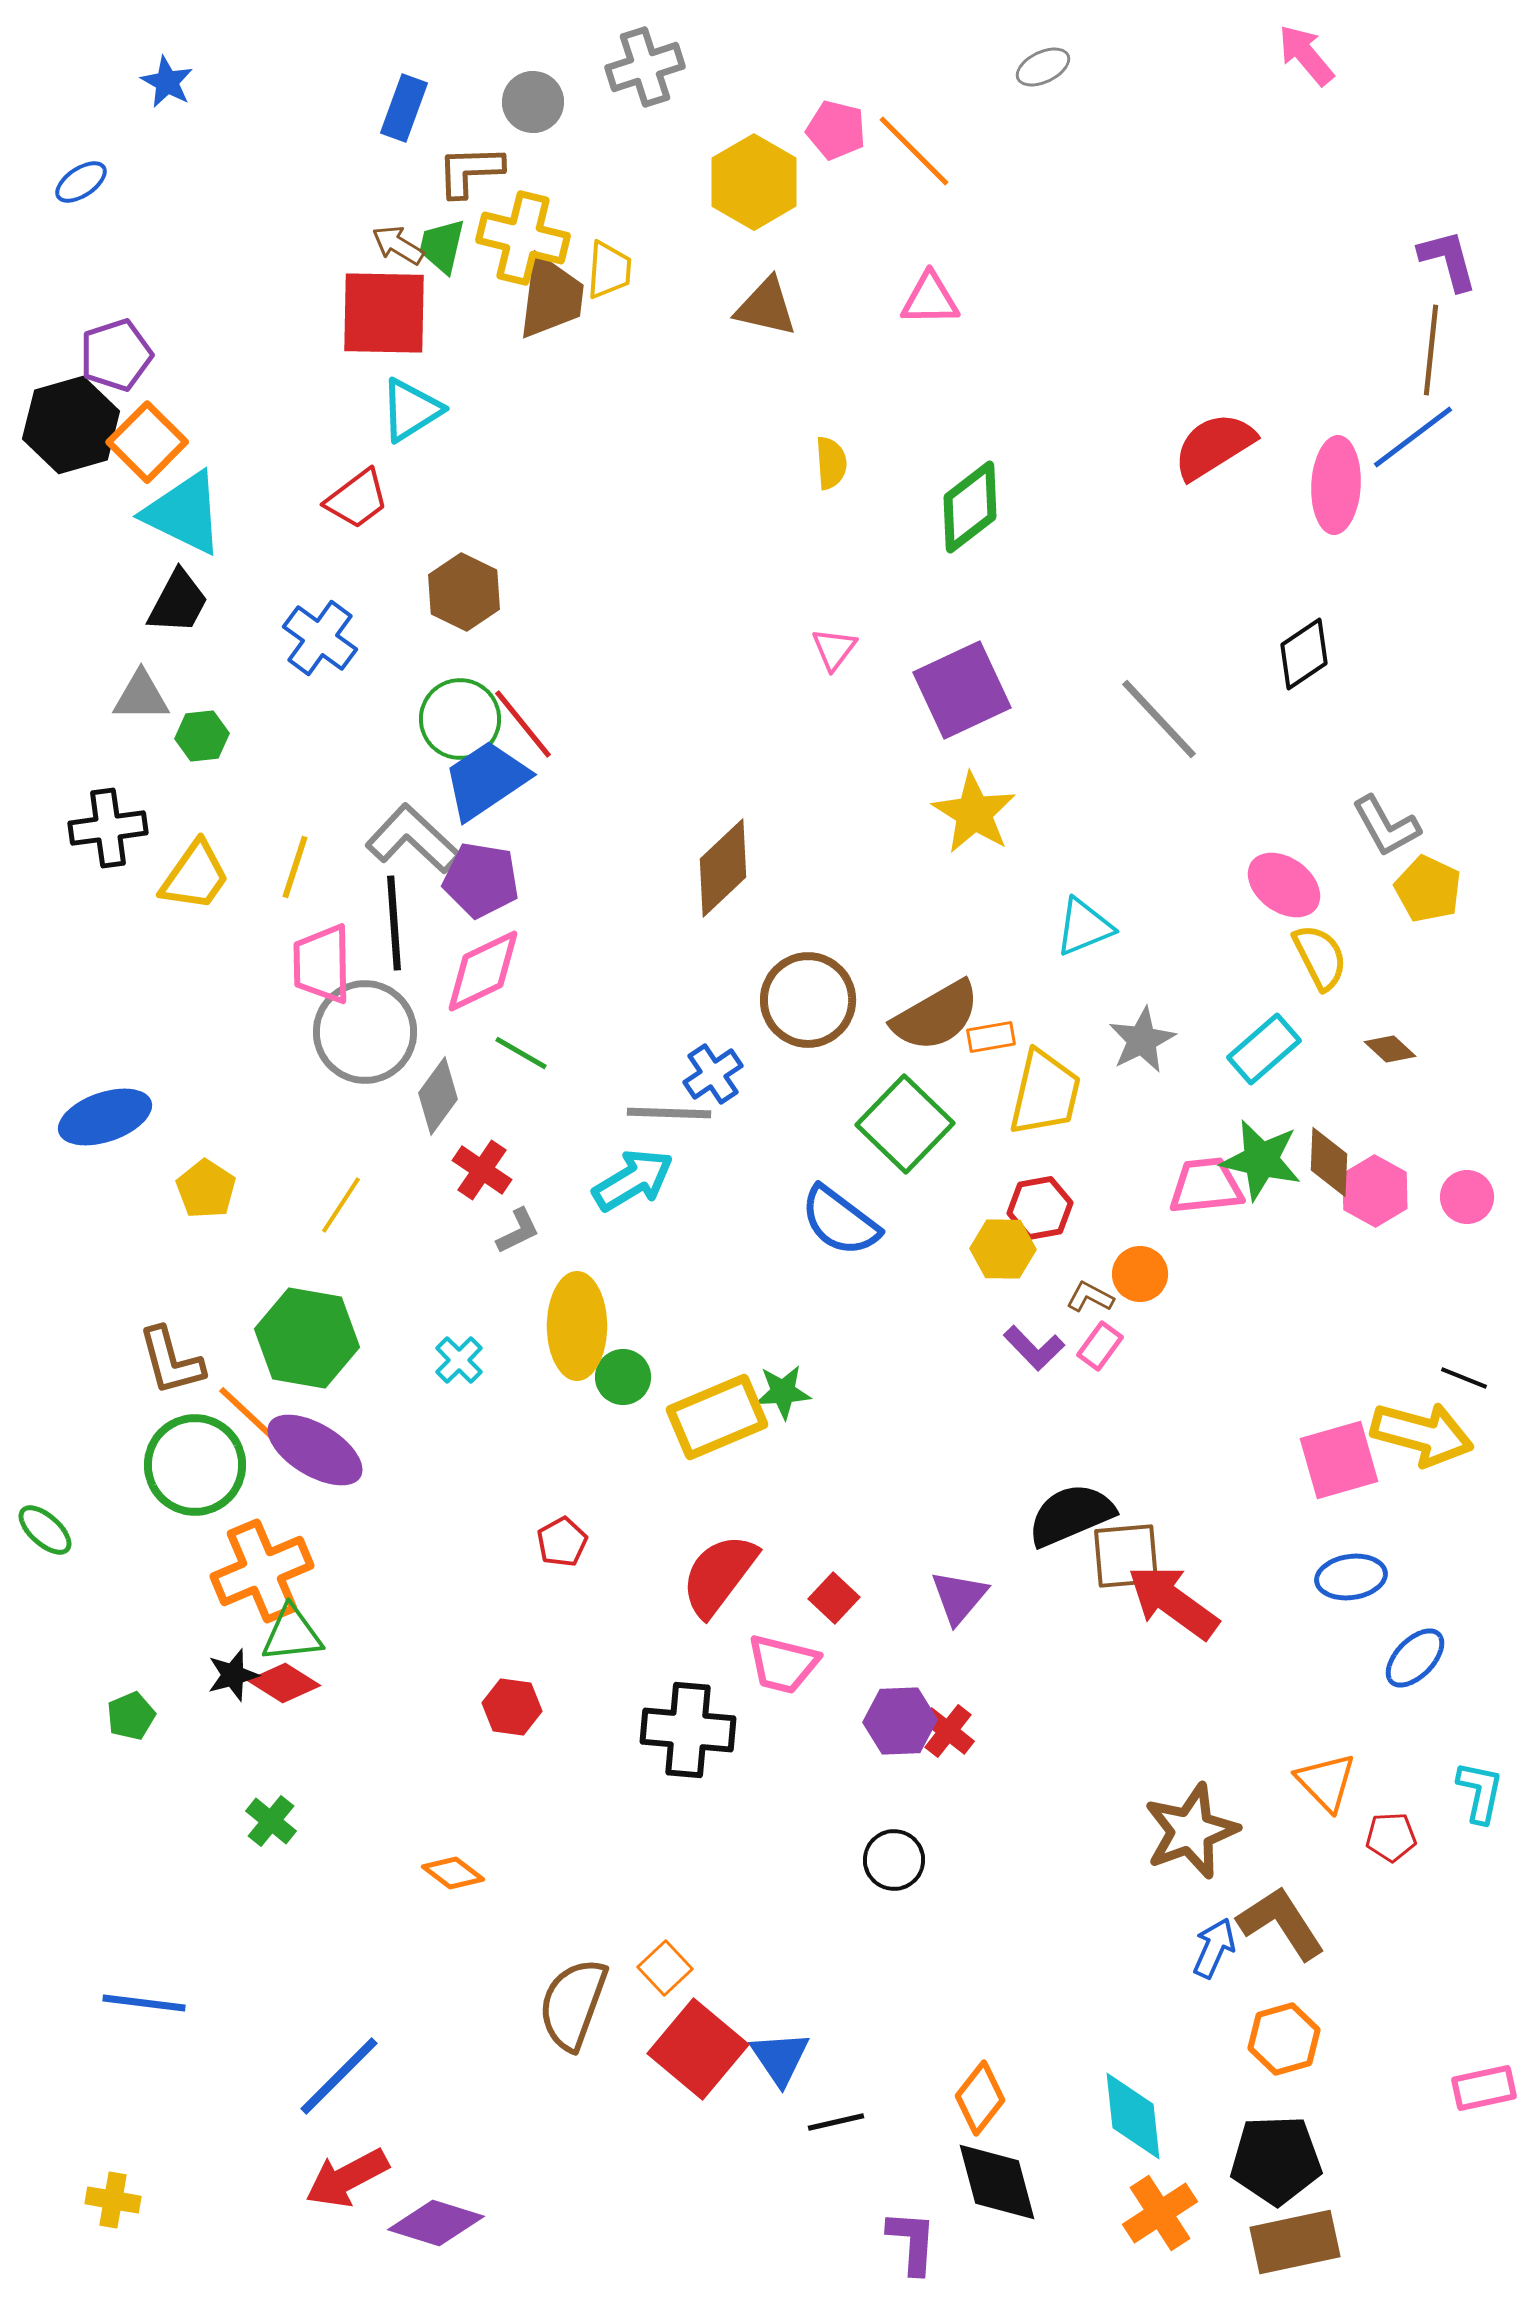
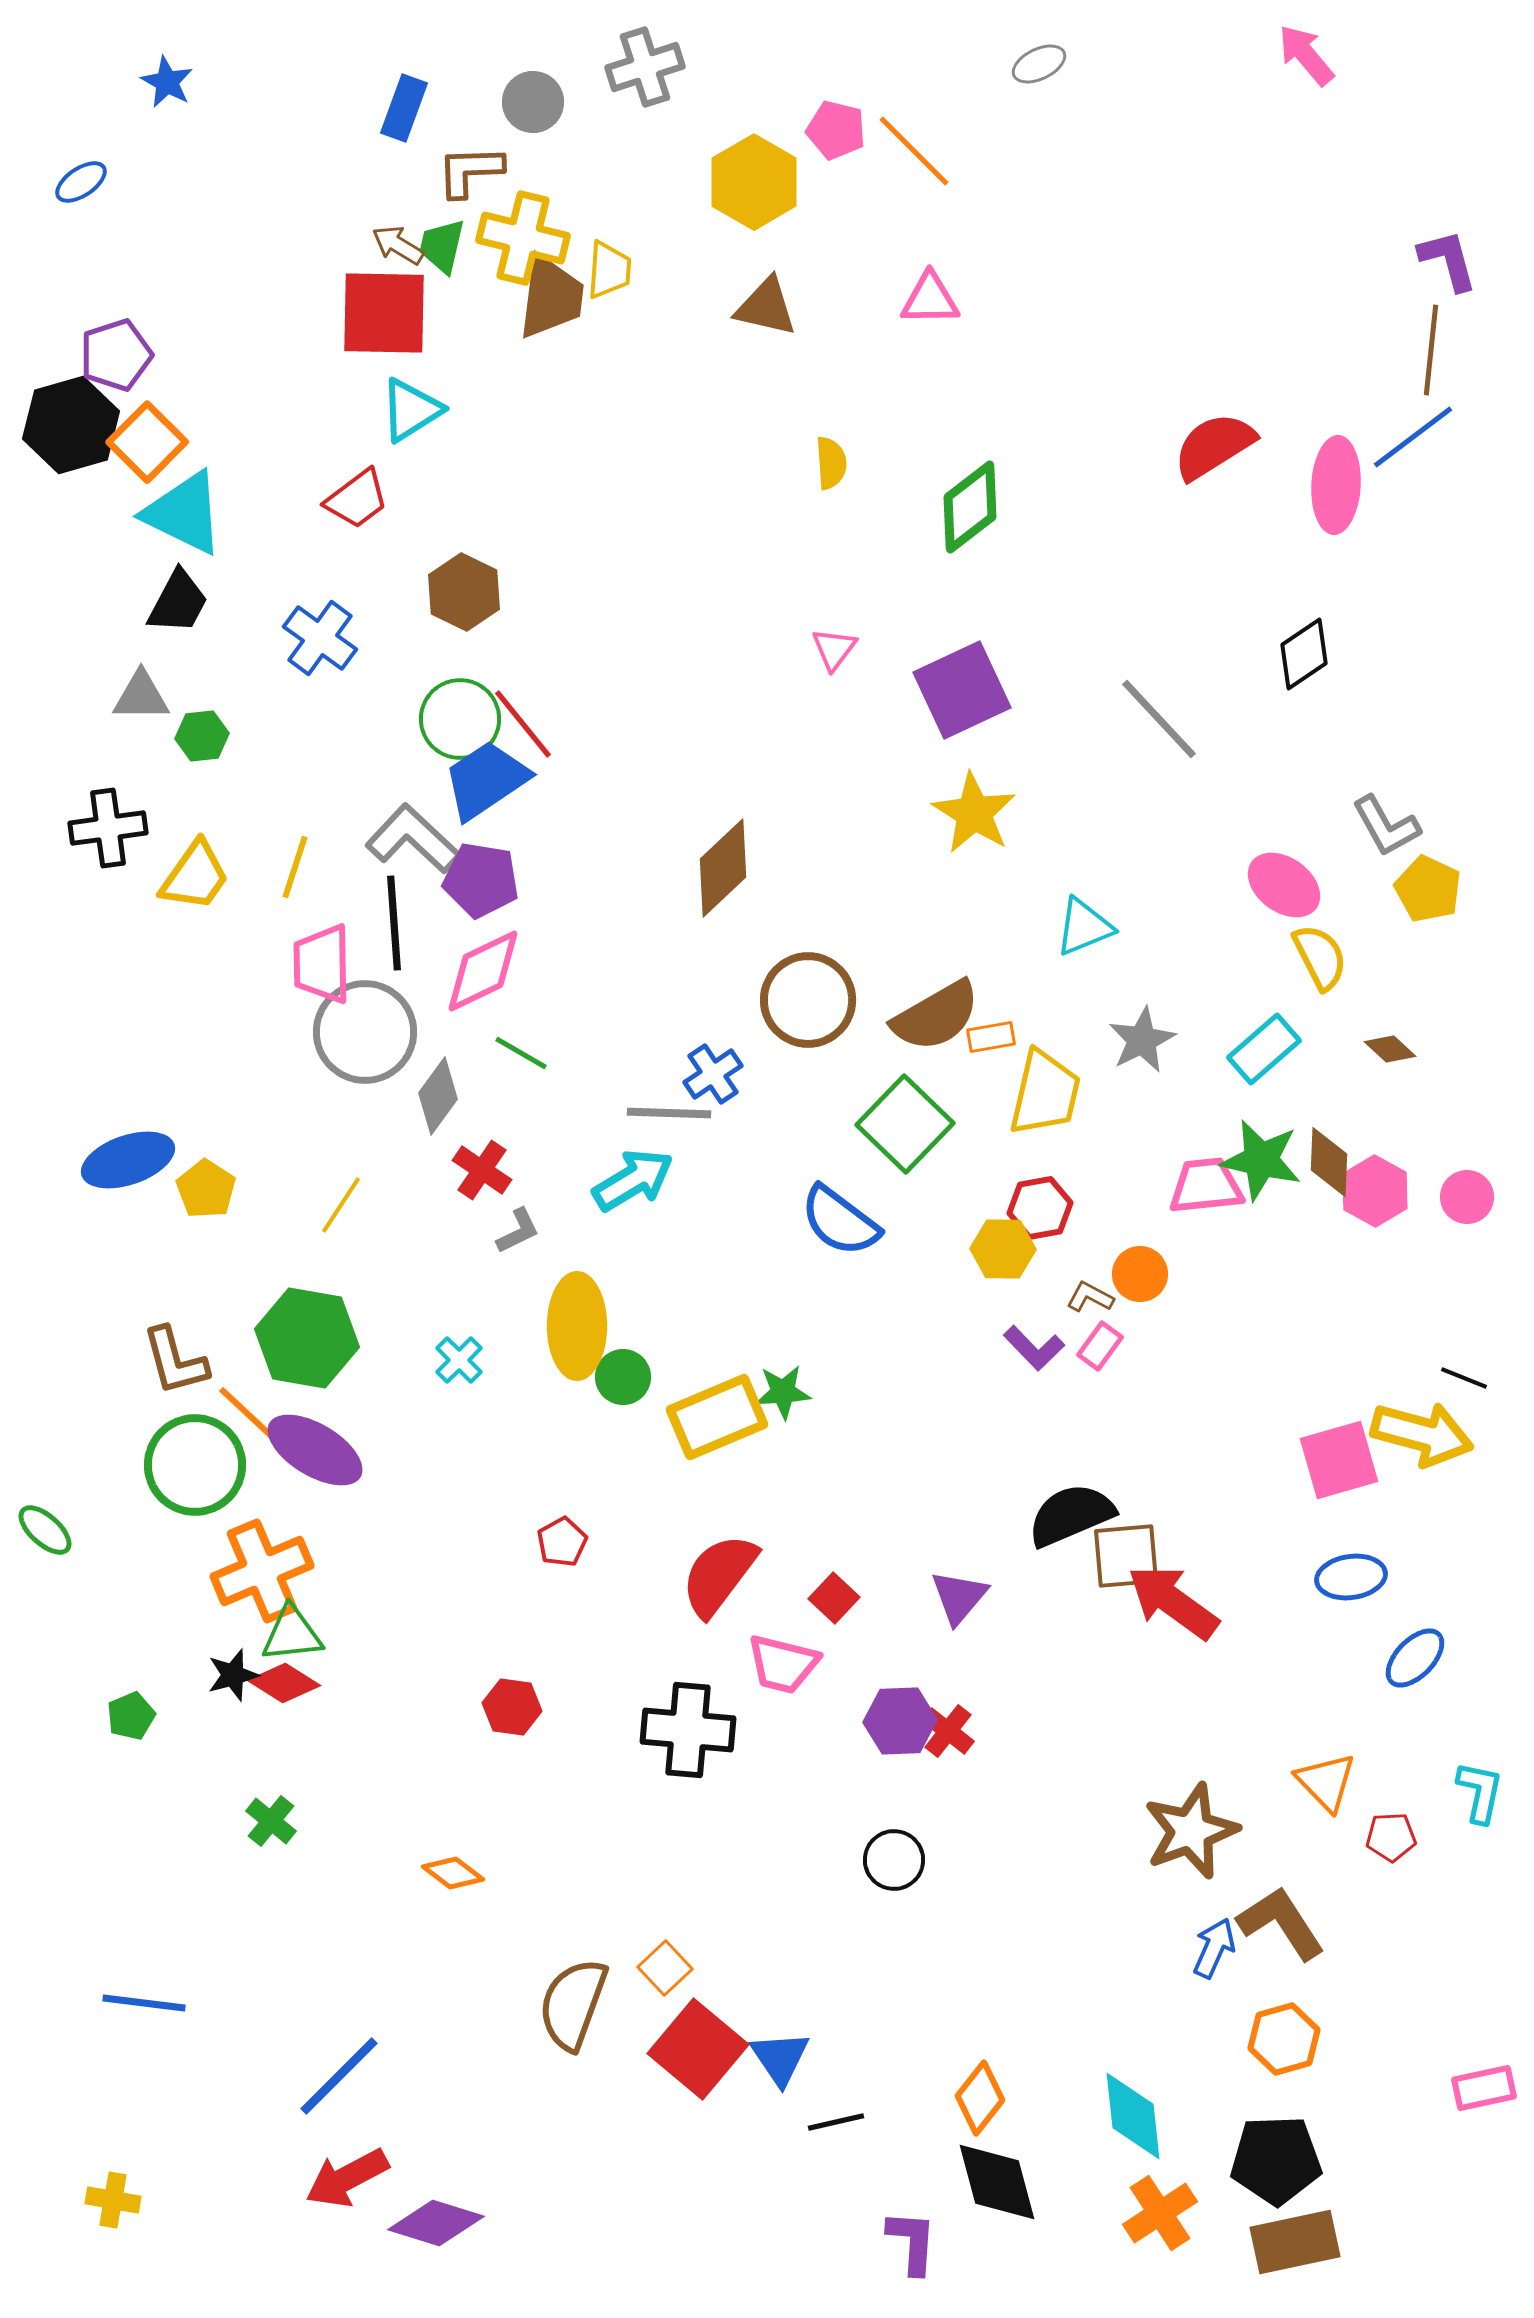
gray ellipse at (1043, 67): moved 4 px left, 3 px up
blue ellipse at (105, 1117): moved 23 px right, 43 px down
brown L-shape at (171, 1361): moved 4 px right
